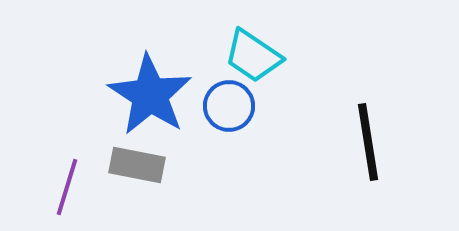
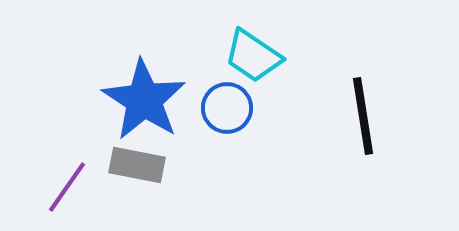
blue star: moved 6 px left, 5 px down
blue circle: moved 2 px left, 2 px down
black line: moved 5 px left, 26 px up
purple line: rotated 18 degrees clockwise
